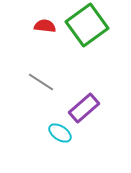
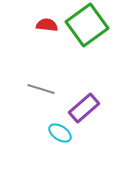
red semicircle: moved 2 px right, 1 px up
gray line: moved 7 px down; rotated 16 degrees counterclockwise
